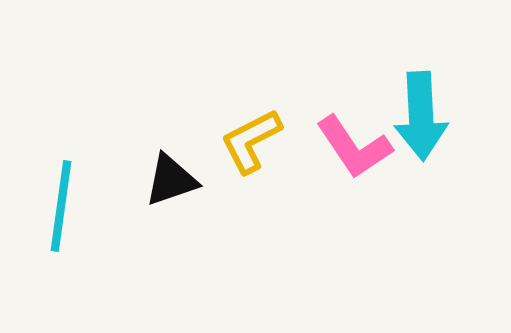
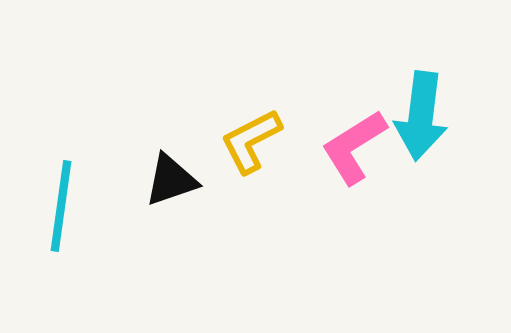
cyan arrow: rotated 10 degrees clockwise
pink L-shape: rotated 92 degrees clockwise
